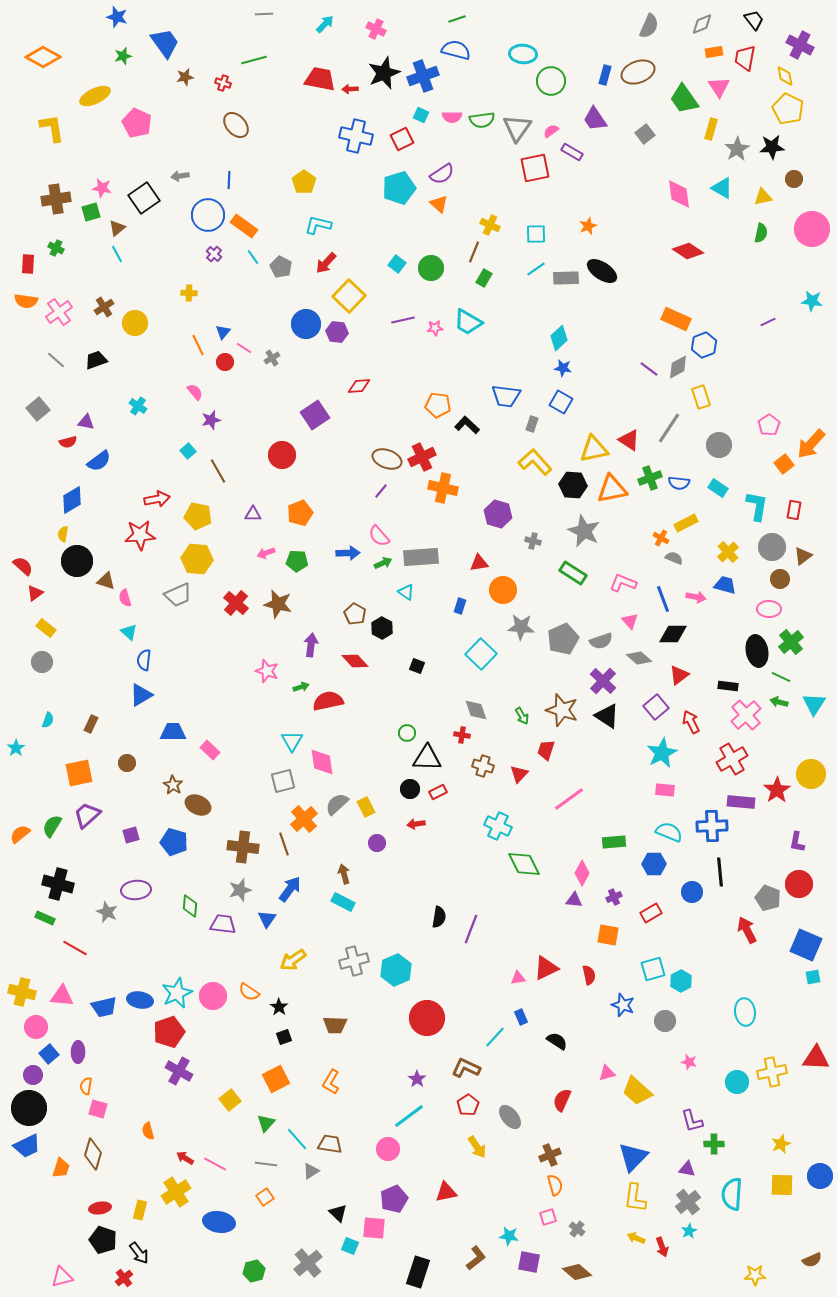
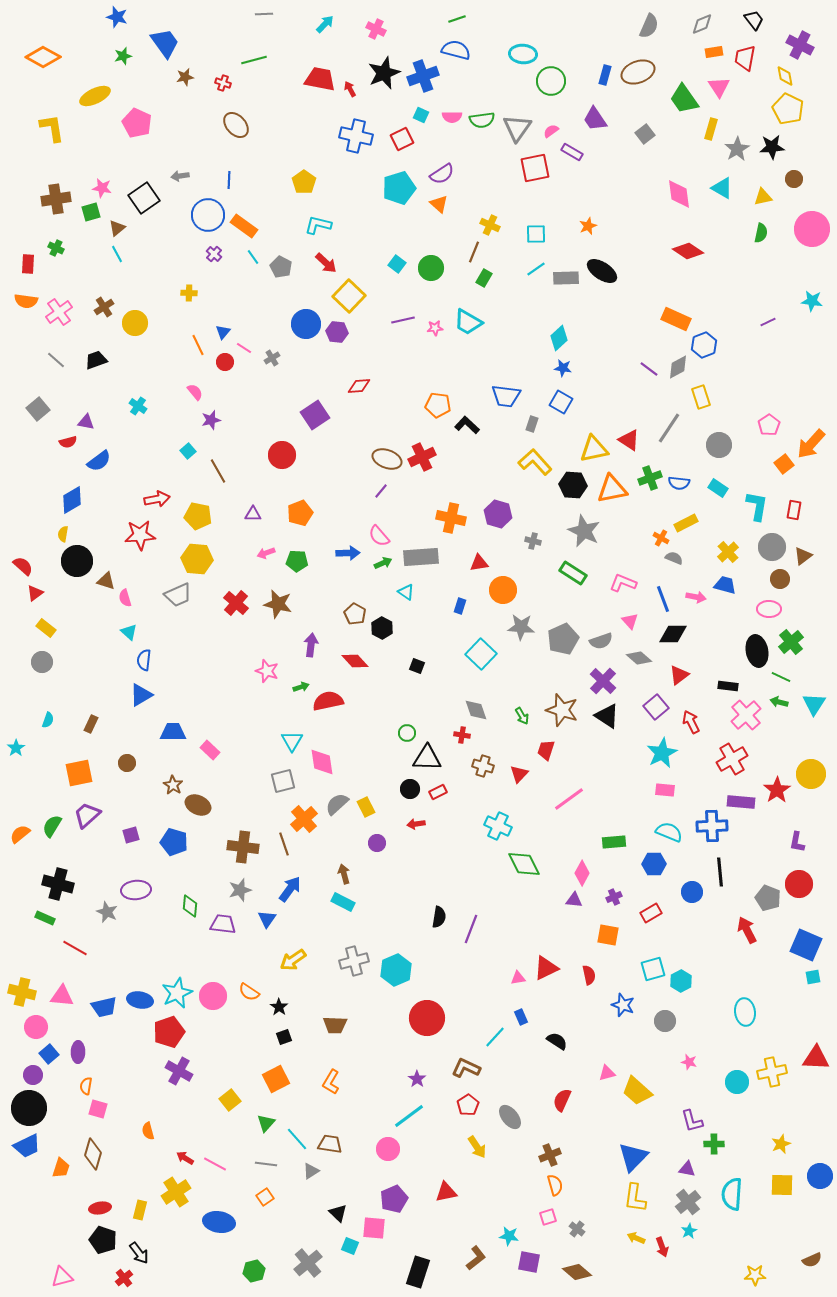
red arrow at (350, 89): rotated 63 degrees clockwise
red arrow at (326, 263): rotated 90 degrees counterclockwise
orange cross at (443, 488): moved 8 px right, 30 px down
